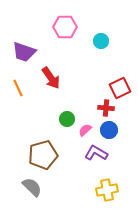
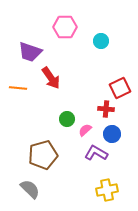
purple trapezoid: moved 6 px right
orange line: rotated 60 degrees counterclockwise
red cross: moved 1 px down
blue circle: moved 3 px right, 4 px down
gray semicircle: moved 2 px left, 2 px down
